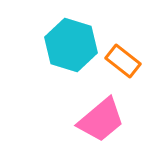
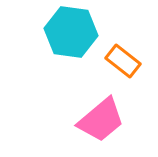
cyan hexagon: moved 13 px up; rotated 9 degrees counterclockwise
